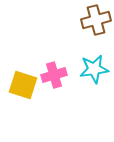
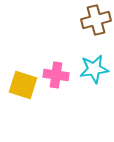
pink cross: moved 2 px right; rotated 25 degrees clockwise
